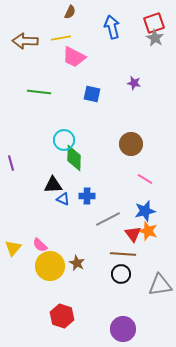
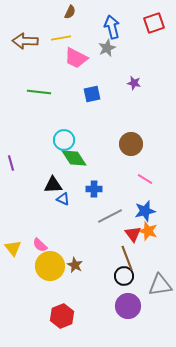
gray star: moved 48 px left, 10 px down; rotated 18 degrees clockwise
pink trapezoid: moved 2 px right, 1 px down
blue square: rotated 24 degrees counterclockwise
green diamond: rotated 36 degrees counterclockwise
blue cross: moved 7 px right, 7 px up
gray line: moved 2 px right, 3 px up
yellow triangle: rotated 18 degrees counterclockwise
brown line: moved 4 px right, 4 px down; rotated 65 degrees clockwise
brown star: moved 2 px left, 2 px down
black circle: moved 3 px right, 2 px down
red hexagon: rotated 20 degrees clockwise
purple circle: moved 5 px right, 23 px up
